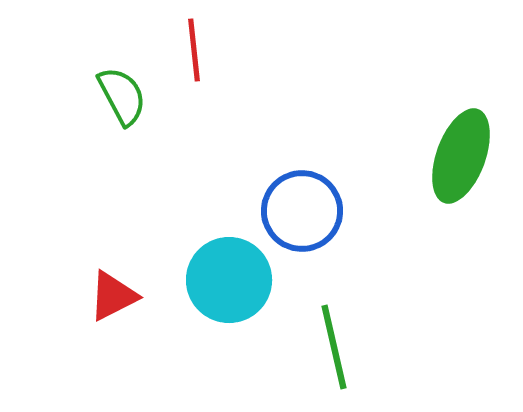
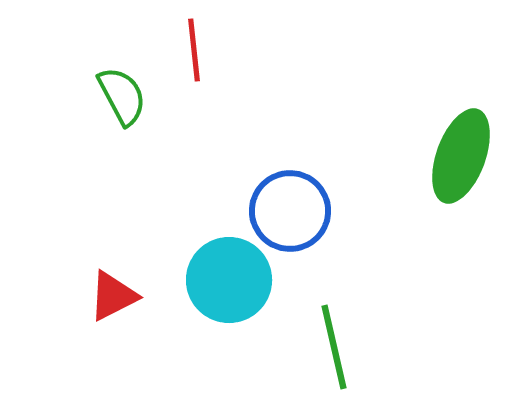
blue circle: moved 12 px left
